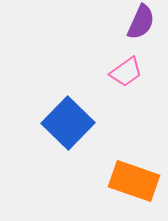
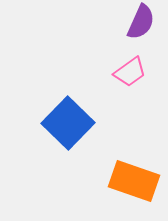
pink trapezoid: moved 4 px right
